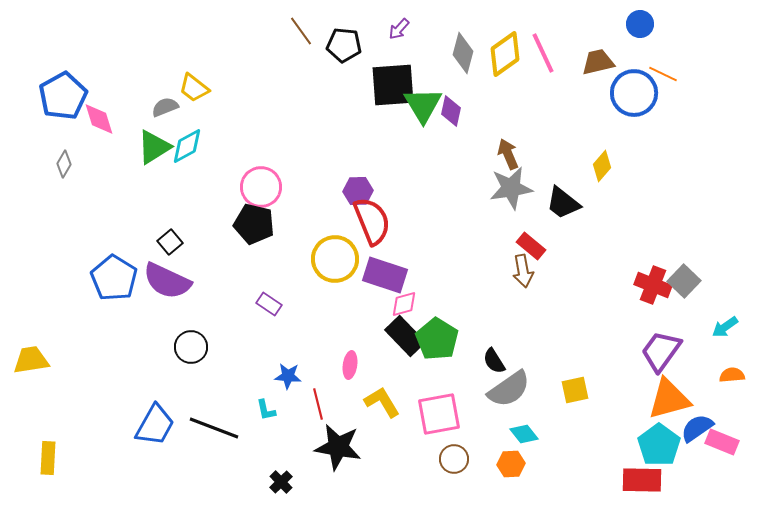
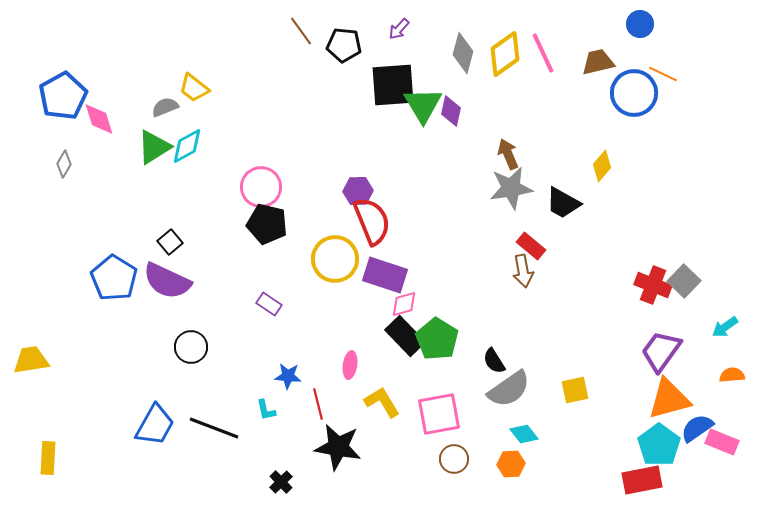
black trapezoid at (563, 203): rotated 9 degrees counterclockwise
black pentagon at (254, 224): moved 13 px right
red rectangle at (642, 480): rotated 12 degrees counterclockwise
